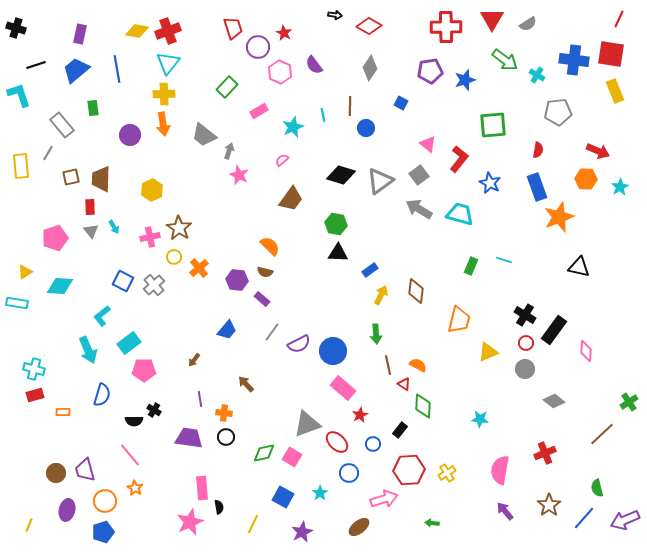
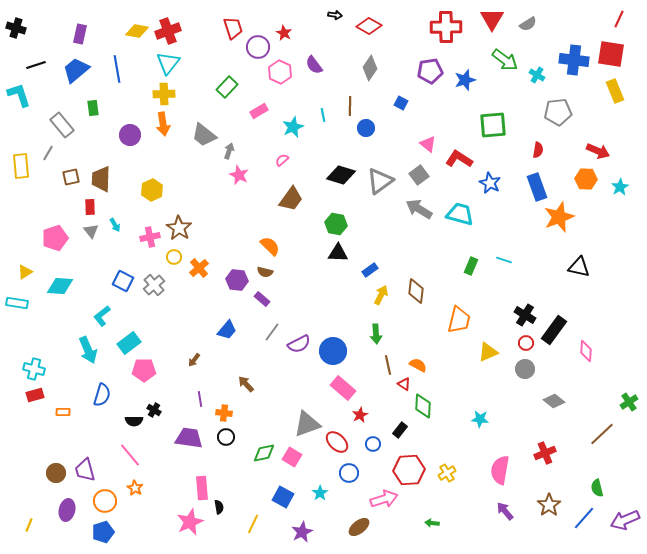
red L-shape at (459, 159): rotated 96 degrees counterclockwise
cyan arrow at (114, 227): moved 1 px right, 2 px up
